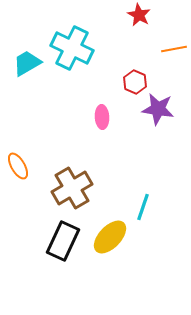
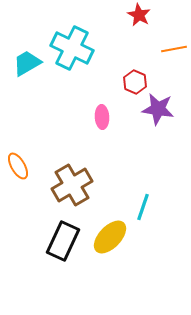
brown cross: moved 3 px up
